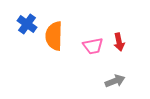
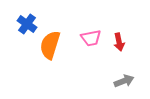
orange semicircle: moved 4 px left, 9 px down; rotated 16 degrees clockwise
pink trapezoid: moved 2 px left, 8 px up
gray arrow: moved 9 px right
